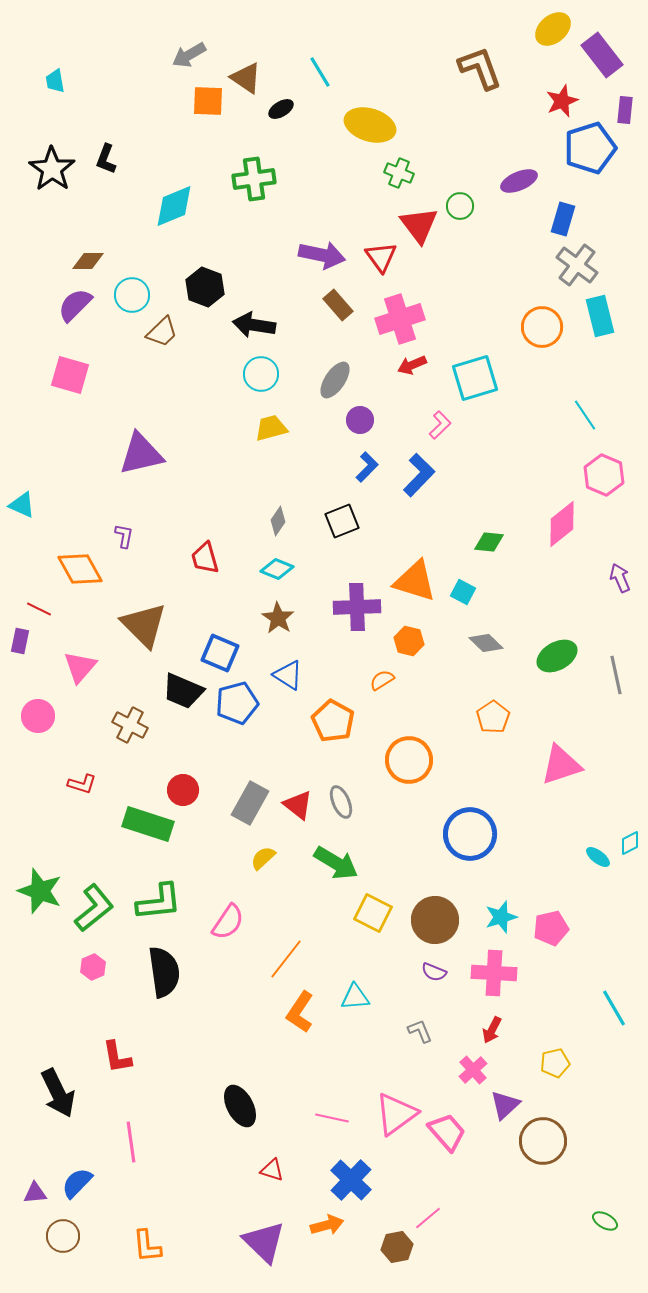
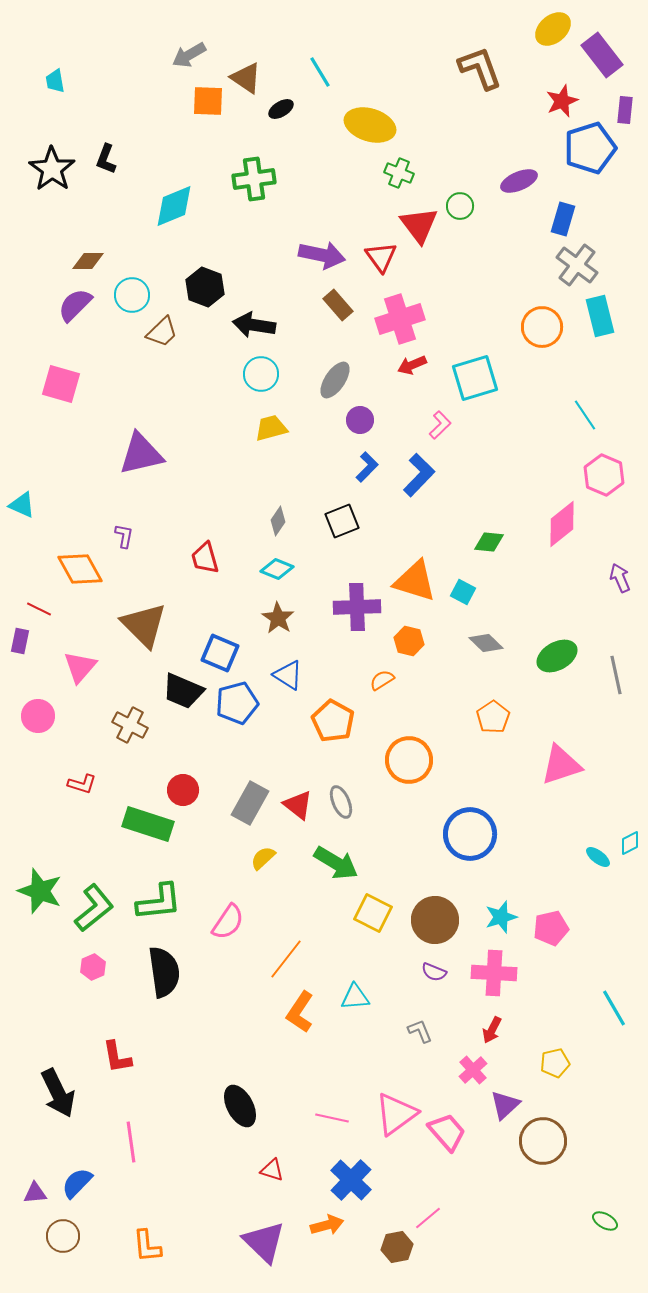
pink square at (70, 375): moved 9 px left, 9 px down
